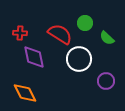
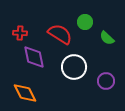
green circle: moved 1 px up
white circle: moved 5 px left, 8 px down
